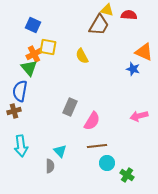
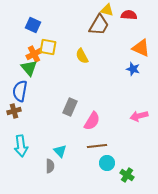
orange triangle: moved 3 px left, 4 px up
